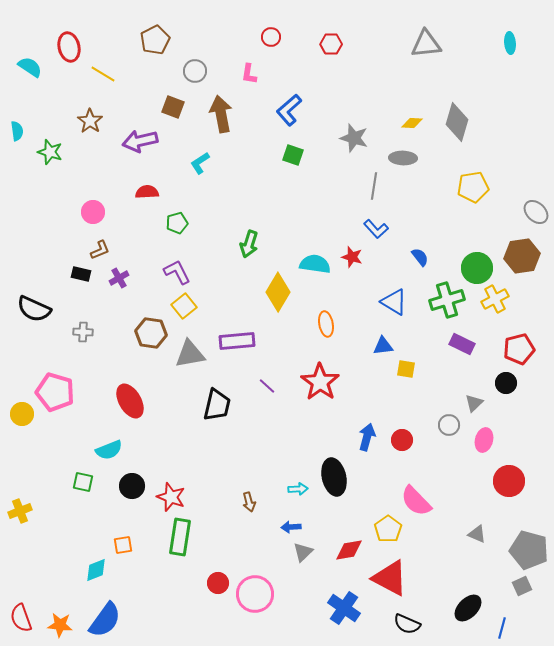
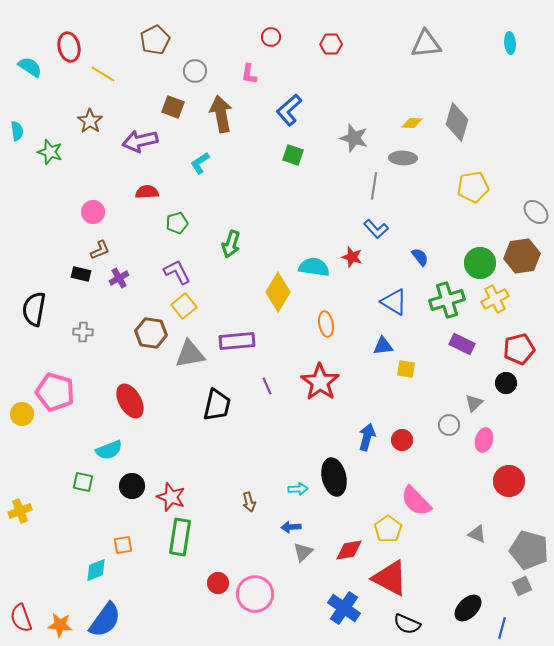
green arrow at (249, 244): moved 18 px left
cyan semicircle at (315, 264): moved 1 px left, 3 px down
green circle at (477, 268): moved 3 px right, 5 px up
black semicircle at (34, 309): rotated 76 degrees clockwise
purple line at (267, 386): rotated 24 degrees clockwise
